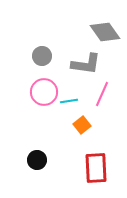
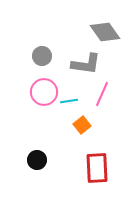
red rectangle: moved 1 px right
